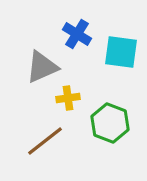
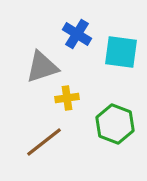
gray triangle: rotated 6 degrees clockwise
yellow cross: moved 1 px left
green hexagon: moved 5 px right, 1 px down
brown line: moved 1 px left, 1 px down
